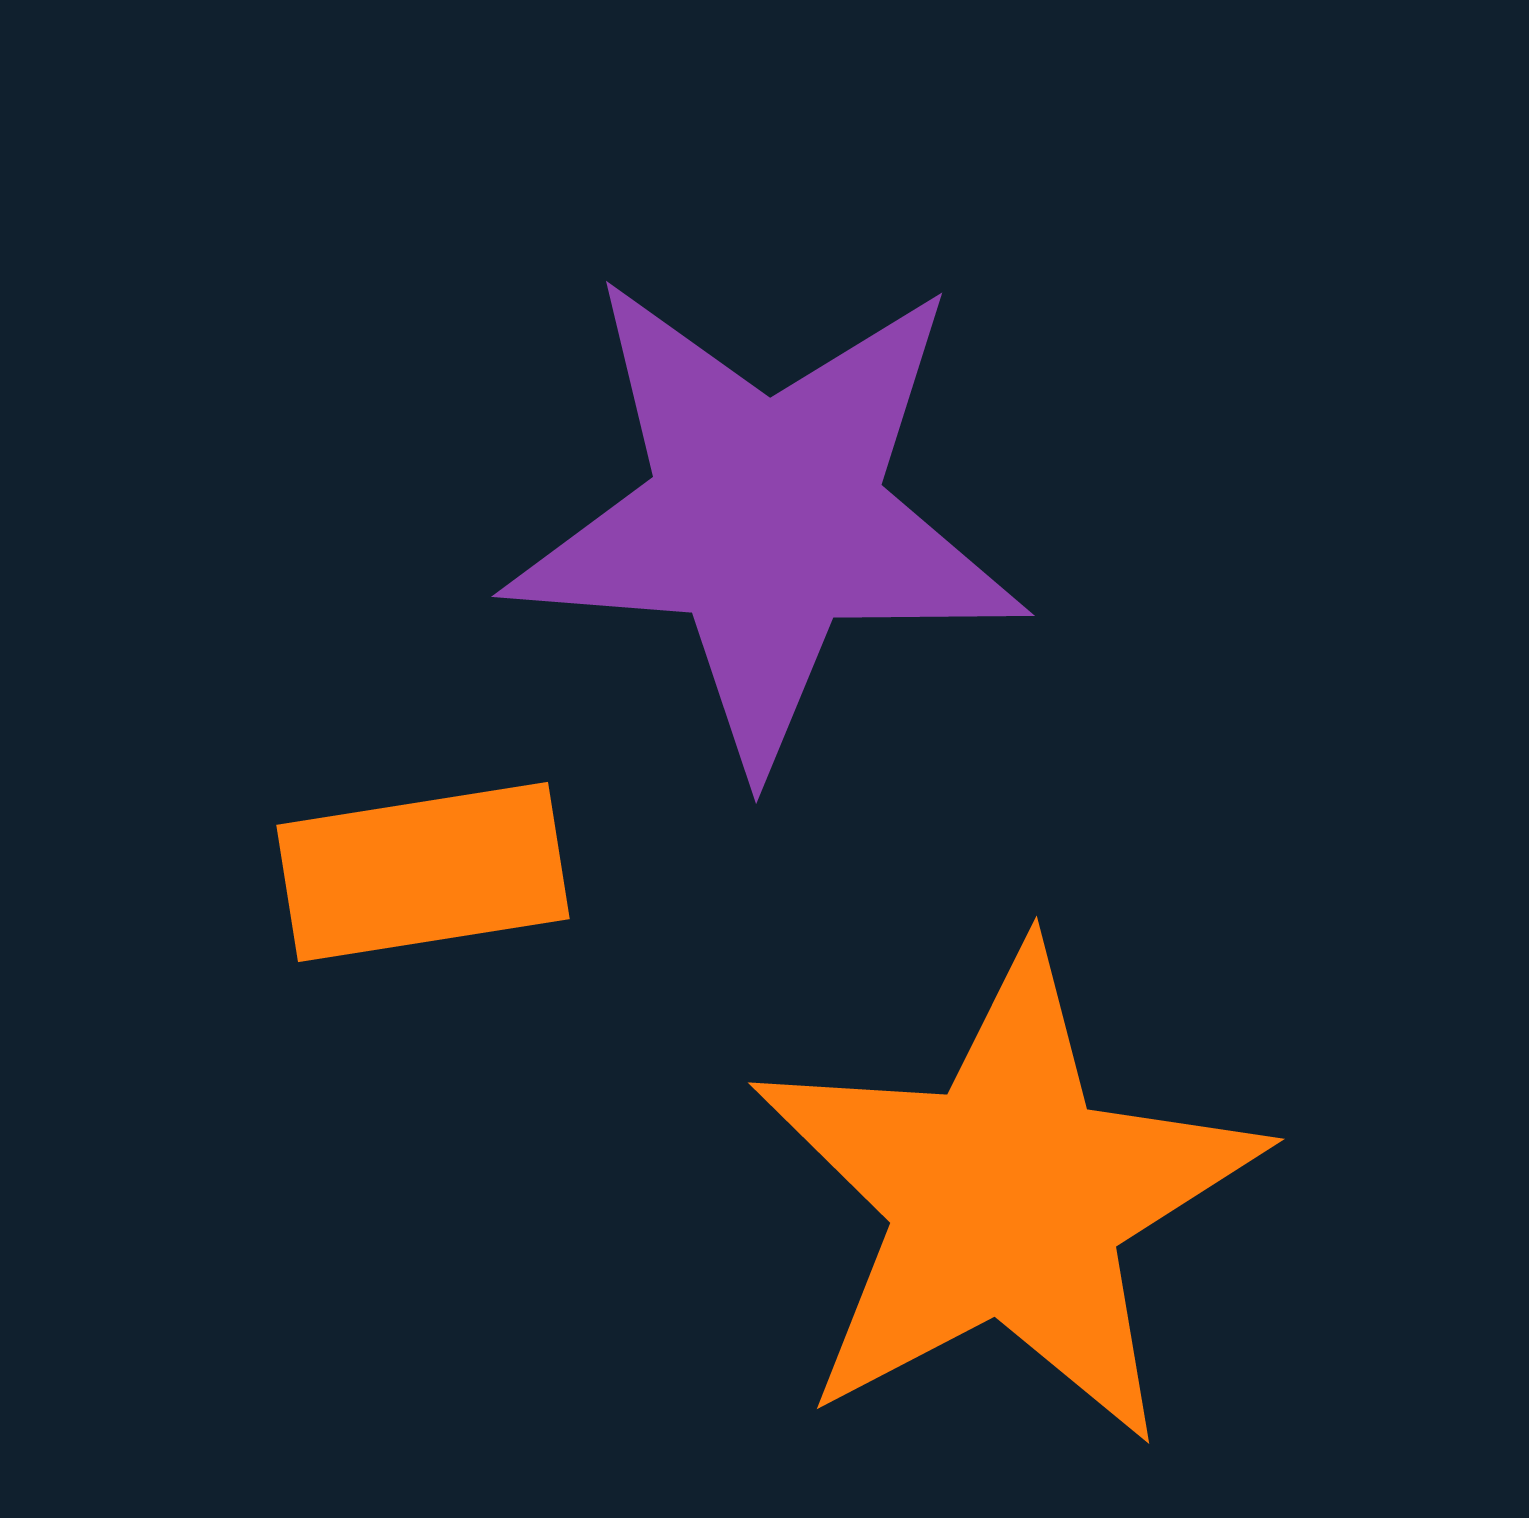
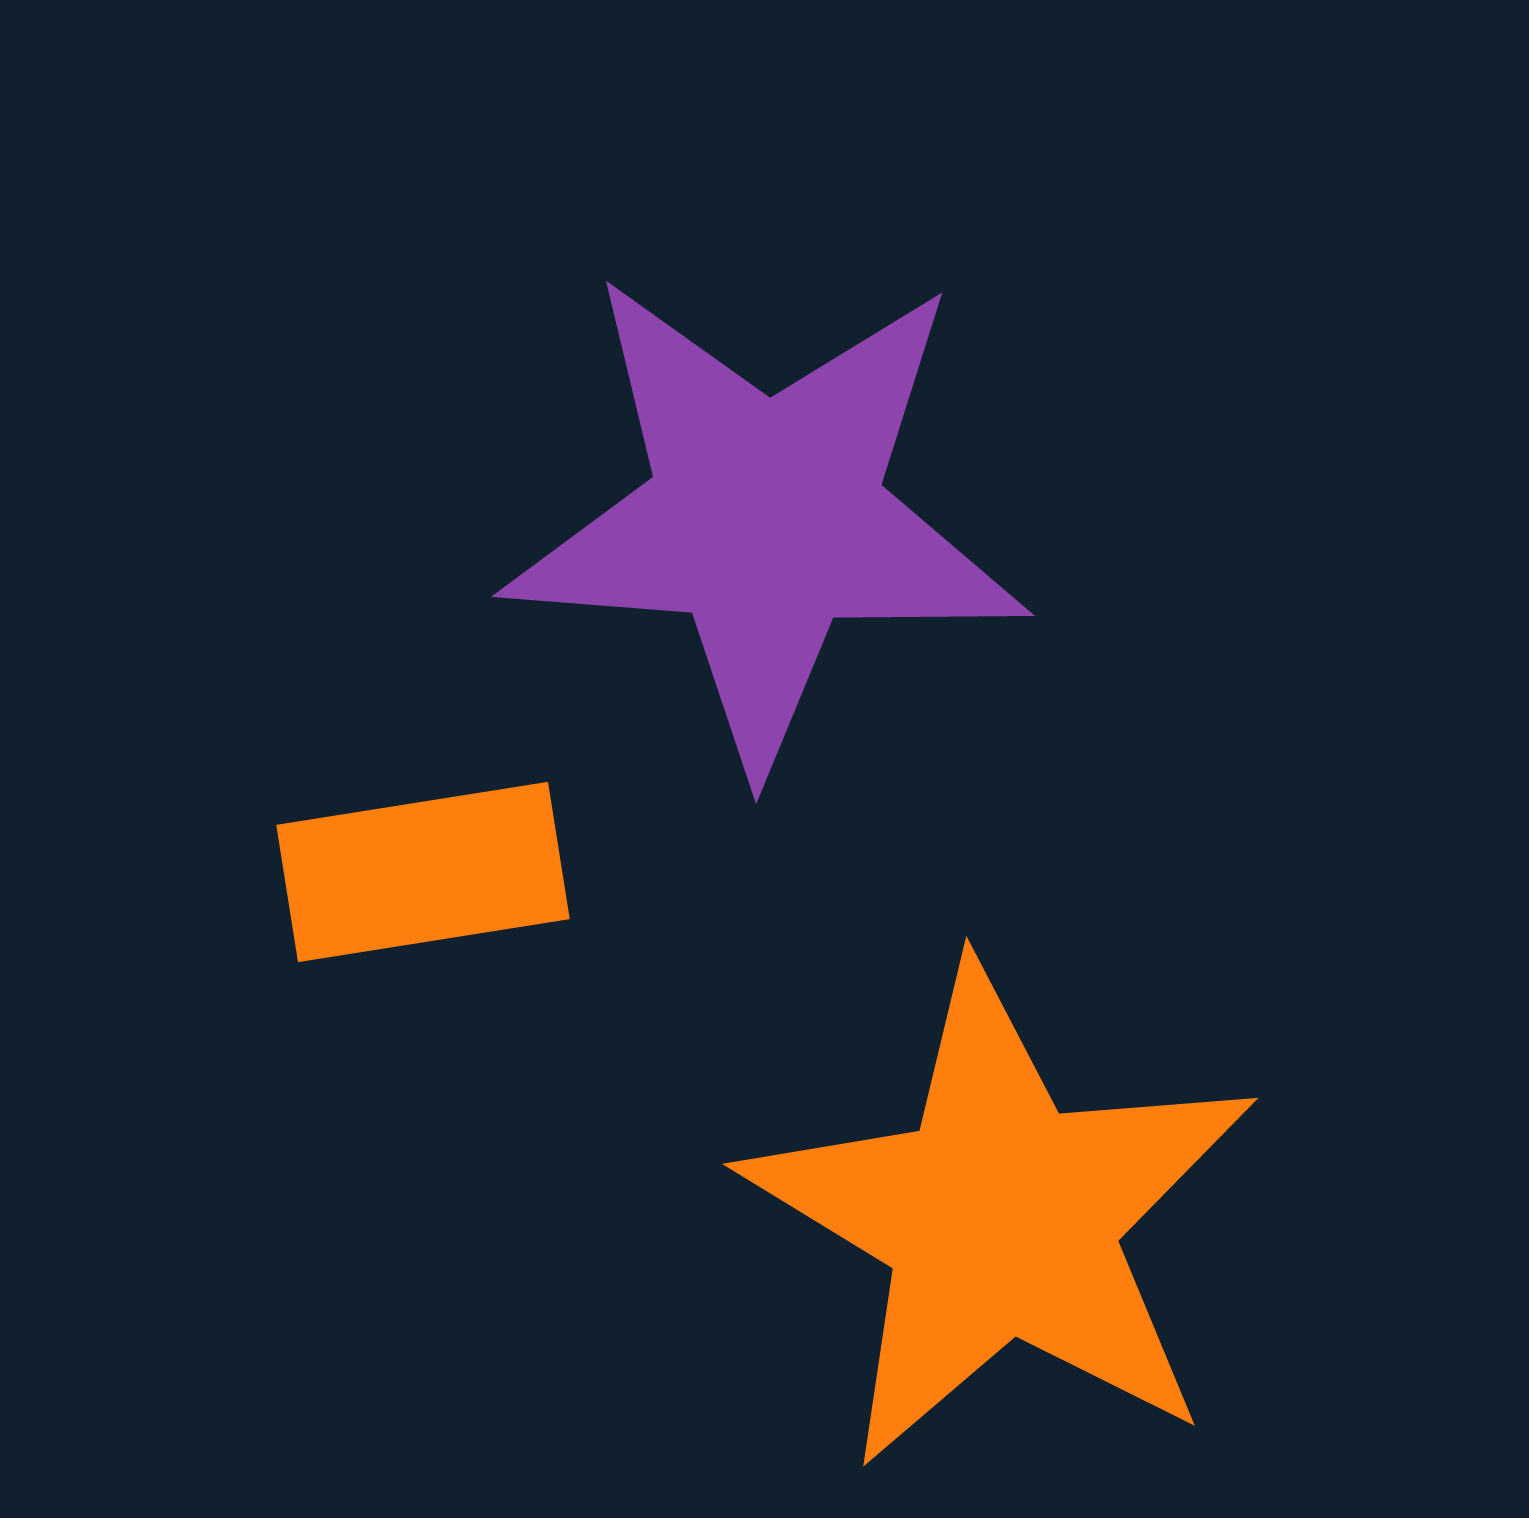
orange star: moved 6 px left, 20 px down; rotated 13 degrees counterclockwise
